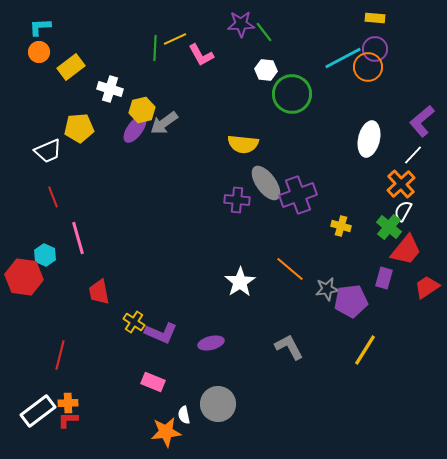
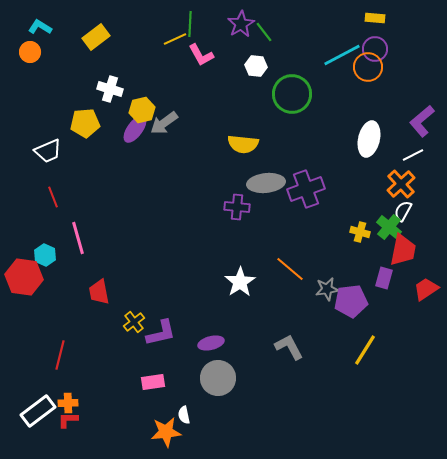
purple star at (241, 24): rotated 28 degrees counterclockwise
cyan L-shape at (40, 27): rotated 35 degrees clockwise
green line at (155, 48): moved 35 px right, 24 px up
orange circle at (39, 52): moved 9 px left
cyan line at (343, 58): moved 1 px left, 3 px up
yellow rectangle at (71, 67): moved 25 px right, 30 px up
white hexagon at (266, 70): moved 10 px left, 4 px up
yellow pentagon at (79, 128): moved 6 px right, 5 px up
white line at (413, 155): rotated 20 degrees clockwise
gray ellipse at (266, 183): rotated 60 degrees counterclockwise
purple cross at (298, 195): moved 8 px right, 6 px up
purple cross at (237, 200): moved 7 px down
yellow cross at (341, 226): moved 19 px right, 6 px down
red trapezoid at (406, 250): moved 3 px left; rotated 28 degrees counterclockwise
red trapezoid at (427, 287): moved 1 px left, 2 px down
yellow cross at (134, 322): rotated 20 degrees clockwise
purple L-shape at (161, 333): rotated 36 degrees counterclockwise
pink rectangle at (153, 382): rotated 30 degrees counterclockwise
gray circle at (218, 404): moved 26 px up
